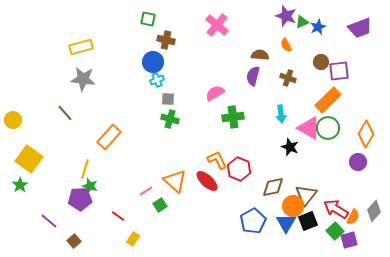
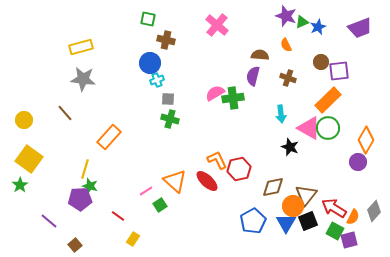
blue circle at (153, 62): moved 3 px left, 1 px down
green cross at (233, 117): moved 19 px up
yellow circle at (13, 120): moved 11 px right
orange diamond at (366, 134): moved 6 px down
red hexagon at (239, 169): rotated 25 degrees clockwise
red arrow at (336, 209): moved 2 px left, 1 px up
green square at (335, 231): rotated 18 degrees counterclockwise
brown square at (74, 241): moved 1 px right, 4 px down
